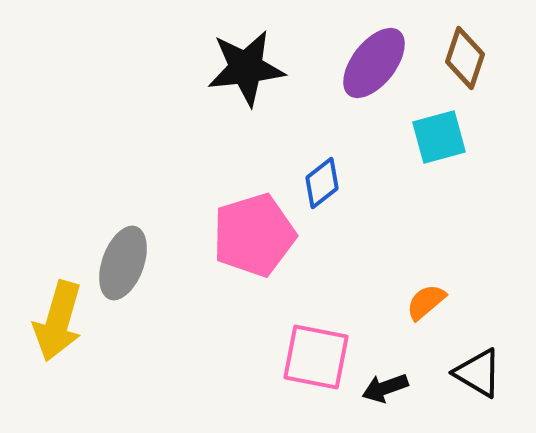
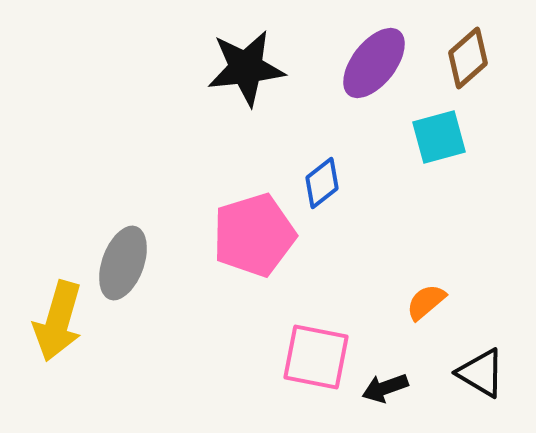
brown diamond: moved 3 px right; rotated 30 degrees clockwise
black triangle: moved 3 px right
